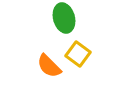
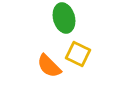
yellow square: rotated 10 degrees counterclockwise
